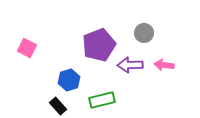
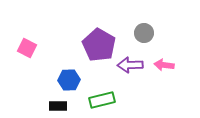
purple pentagon: rotated 20 degrees counterclockwise
blue hexagon: rotated 15 degrees clockwise
black rectangle: rotated 48 degrees counterclockwise
